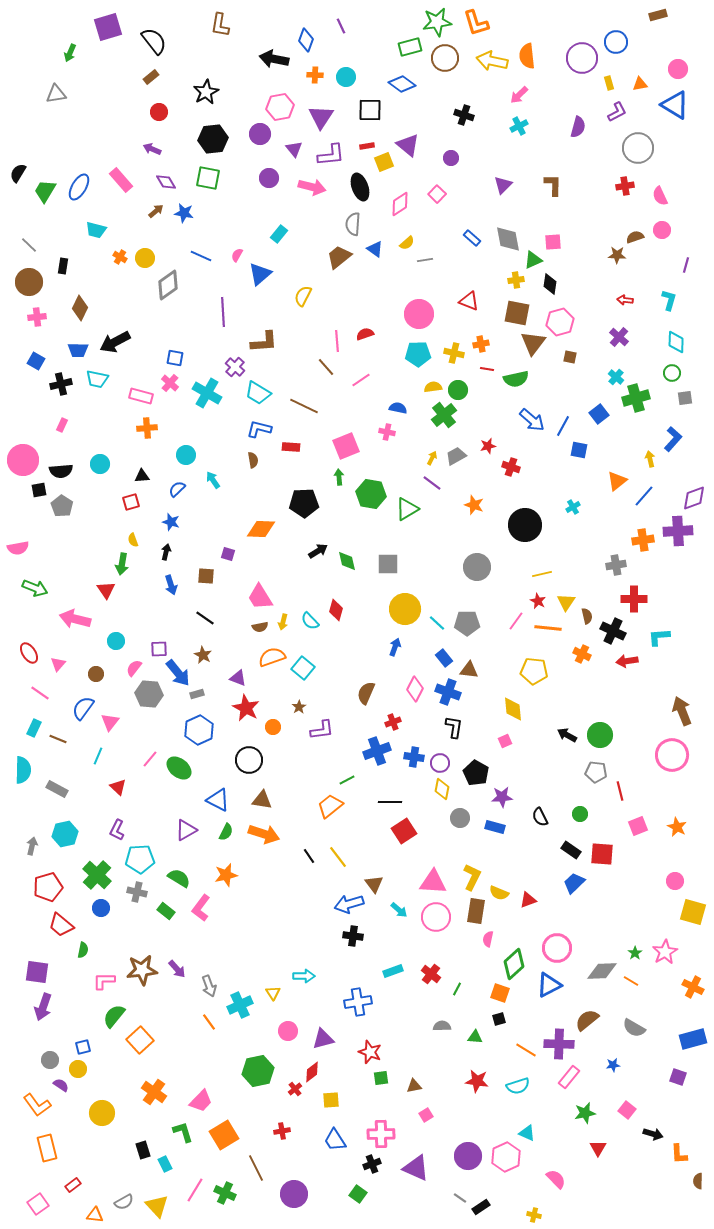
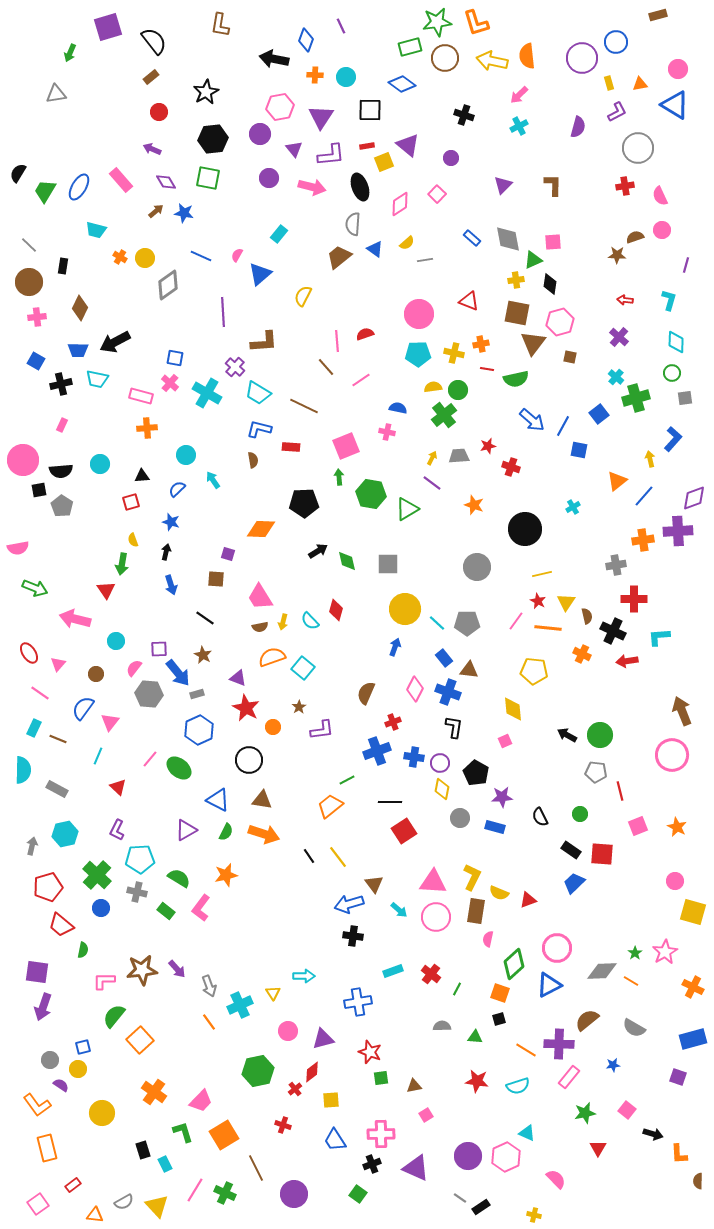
gray trapezoid at (456, 456): moved 3 px right; rotated 25 degrees clockwise
black circle at (525, 525): moved 4 px down
brown square at (206, 576): moved 10 px right, 3 px down
red cross at (282, 1131): moved 1 px right, 6 px up; rotated 28 degrees clockwise
